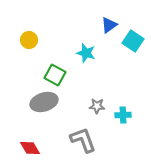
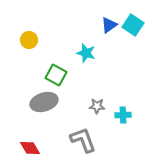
cyan square: moved 16 px up
green square: moved 1 px right
